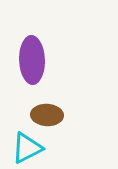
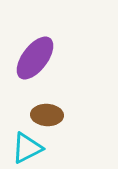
purple ellipse: moved 3 px right, 2 px up; rotated 39 degrees clockwise
